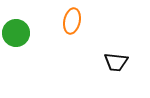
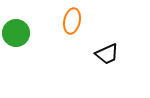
black trapezoid: moved 9 px left, 8 px up; rotated 30 degrees counterclockwise
